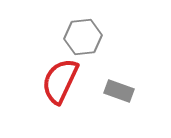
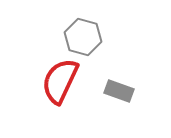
gray hexagon: rotated 21 degrees clockwise
